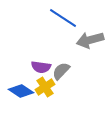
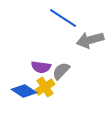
blue diamond: moved 3 px right
